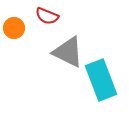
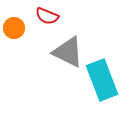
cyan rectangle: moved 1 px right
